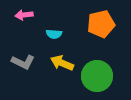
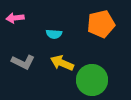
pink arrow: moved 9 px left, 3 px down
green circle: moved 5 px left, 4 px down
